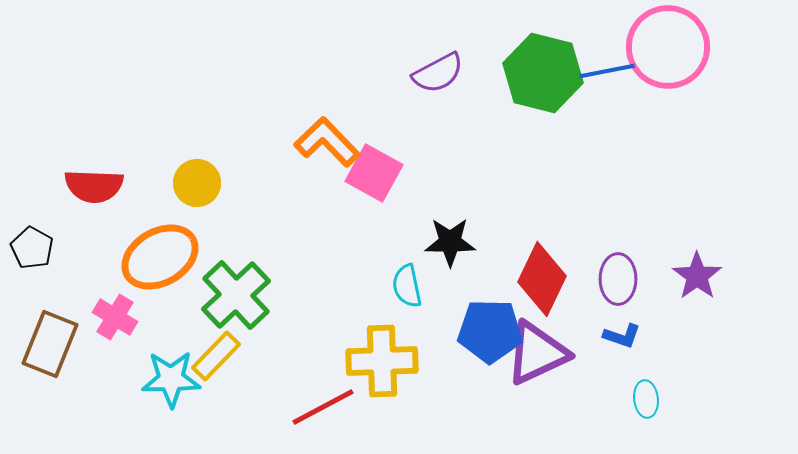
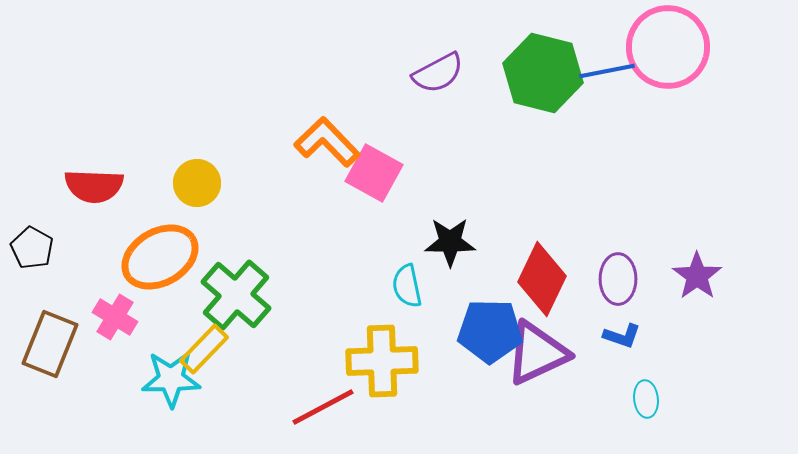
green cross: rotated 6 degrees counterclockwise
yellow rectangle: moved 12 px left, 7 px up
